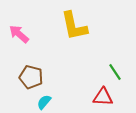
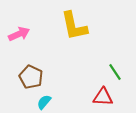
pink arrow: rotated 115 degrees clockwise
brown pentagon: rotated 10 degrees clockwise
